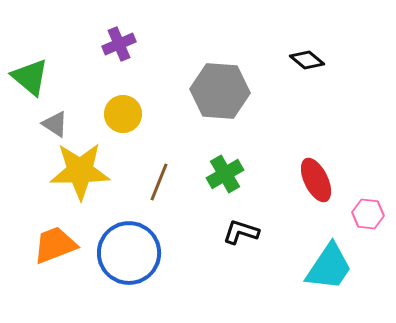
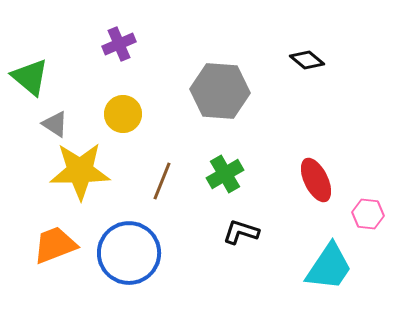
brown line: moved 3 px right, 1 px up
